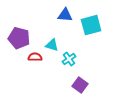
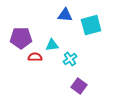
purple pentagon: moved 2 px right; rotated 15 degrees counterclockwise
cyan triangle: rotated 24 degrees counterclockwise
cyan cross: moved 1 px right
purple square: moved 1 px left, 1 px down
